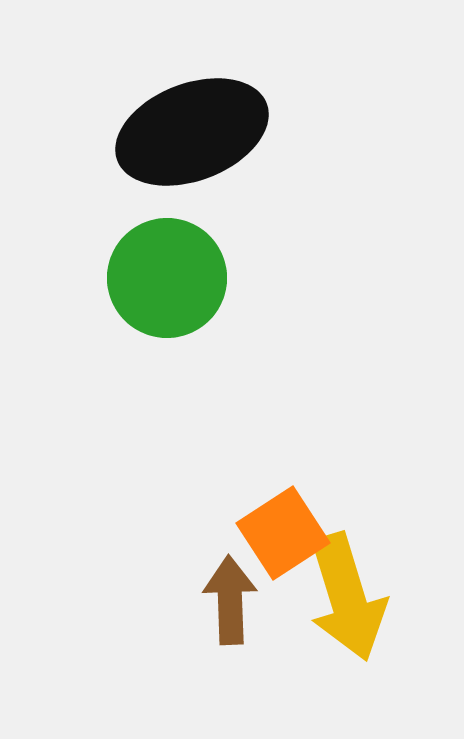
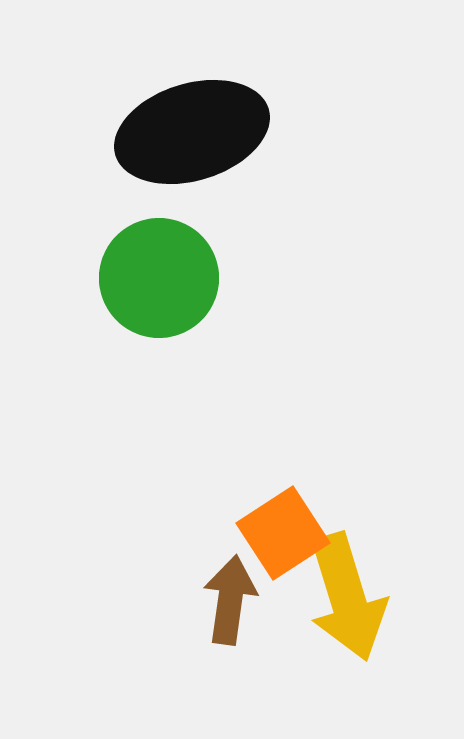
black ellipse: rotated 4 degrees clockwise
green circle: moved 8 px left
brown arrow: rotated 10 degrees clockwise
